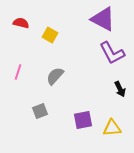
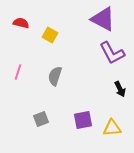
gray semicircle: rotated 24 degrees counterclockwise
gray square: moved 1 px right, 8 px down
